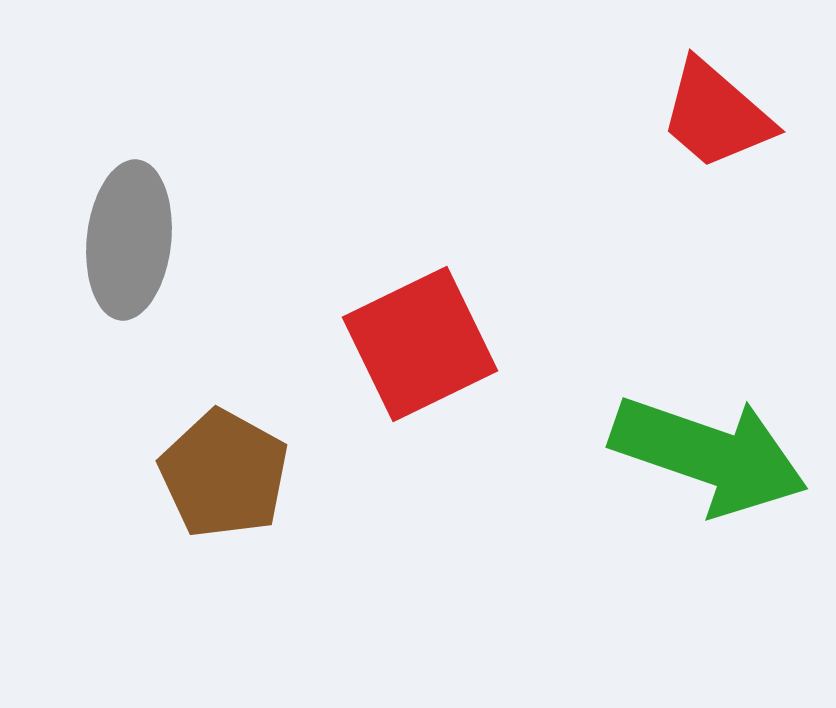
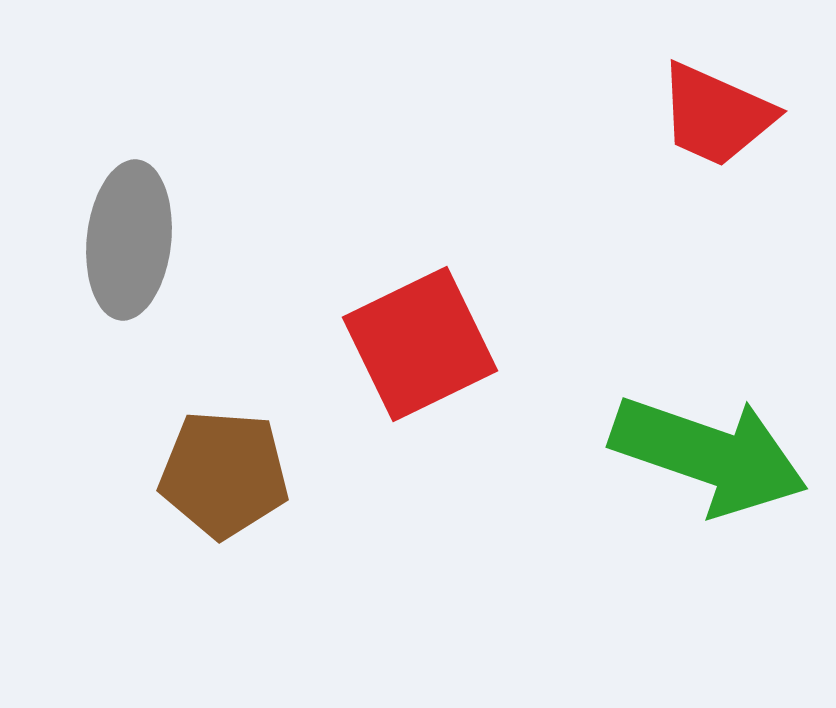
red trapezoid: rotated 17 degrees counterclockwise
brown pentagon: rotated 25 degrees counterclockwise
